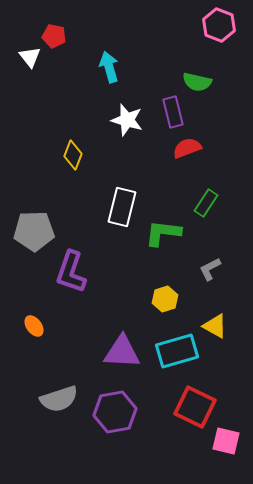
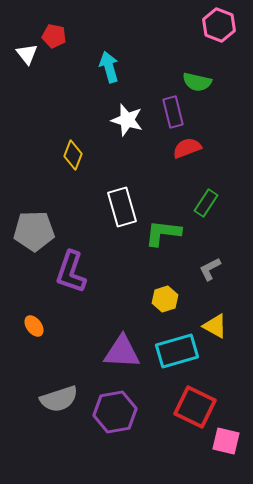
white triangle: moved 3 px left, 3 px up
white rectangle: rotated 30 degrees counterclockwise
